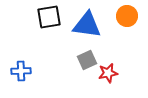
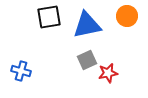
blue triangle: rotated 20 degrees counterclockwise
blue cross: rotated 18 degrees clockwise
